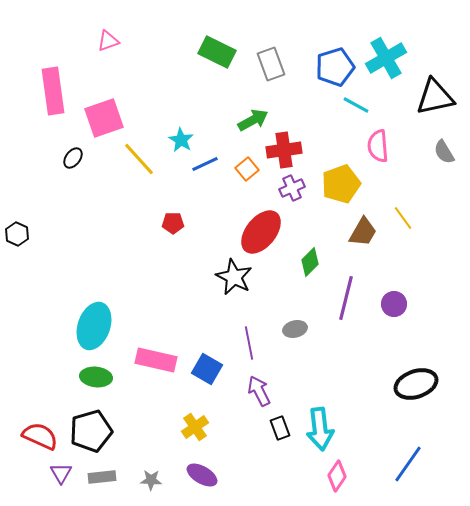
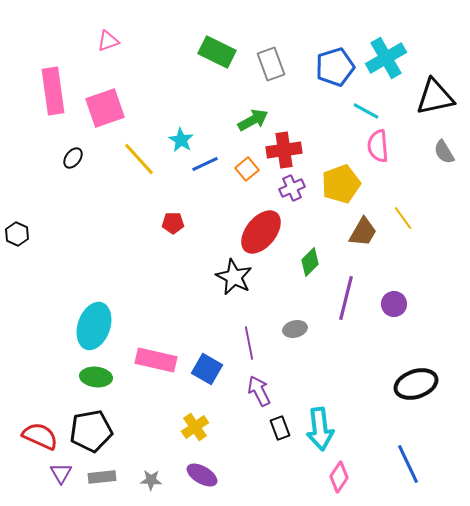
cyan line at (356, 105): moved 10 px right, 6 px down
pink square at (104, 118): moved 1 px right, 10 px up
black pentagon at (91, 431): rotated 6 degrees clockwise
blue line at (408, 464): rotated 60 degrees counterclockwise
pink diamond at (337, 476): moved 2 px right, 1 px down
